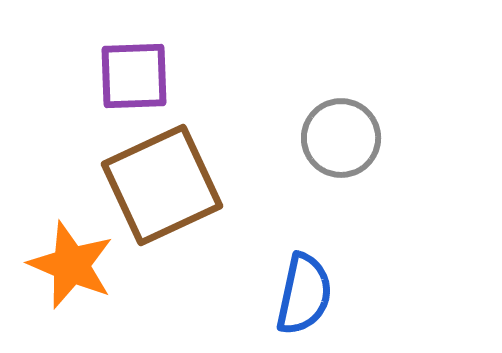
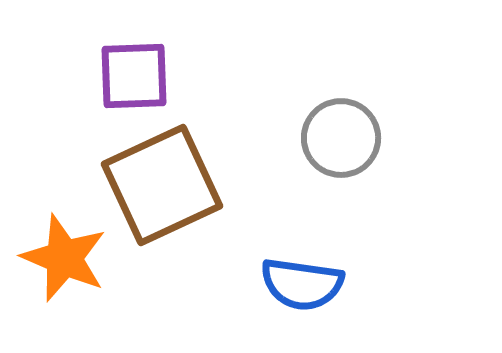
orange star: moved 7 px left, 7 px up
blue semicircle: moved 2 px left, 10 px up; rotated 86 degrees clockwise
